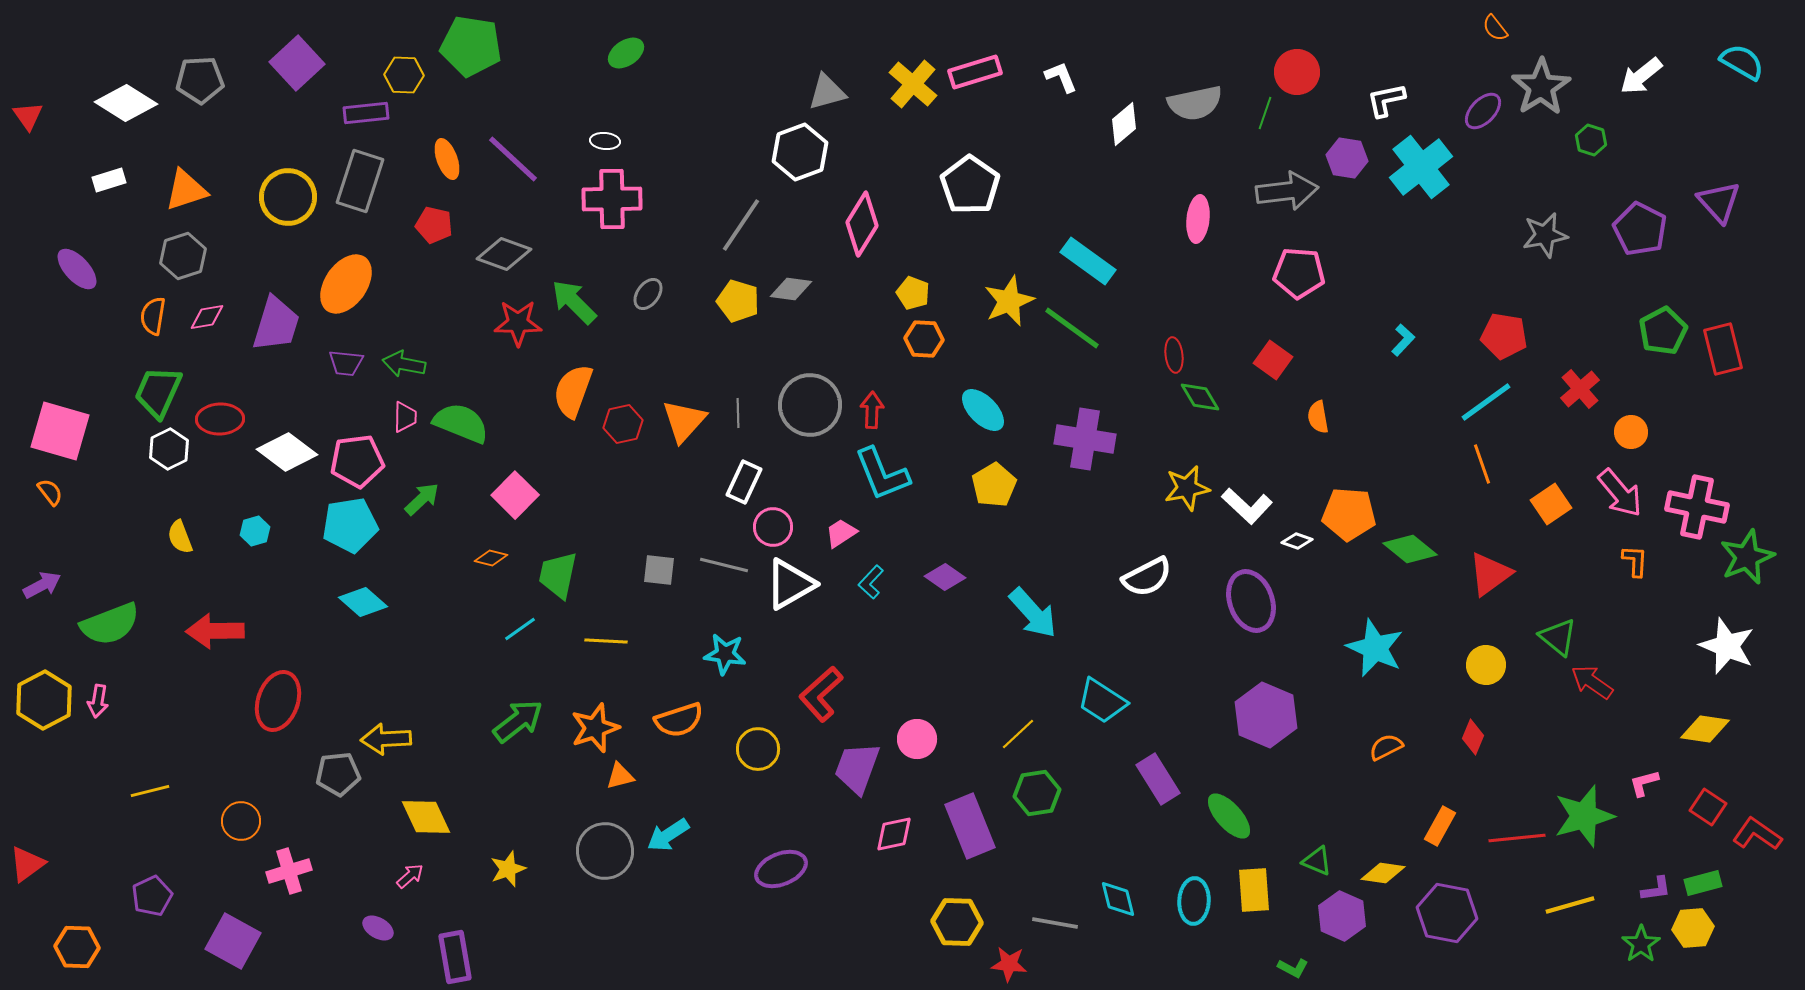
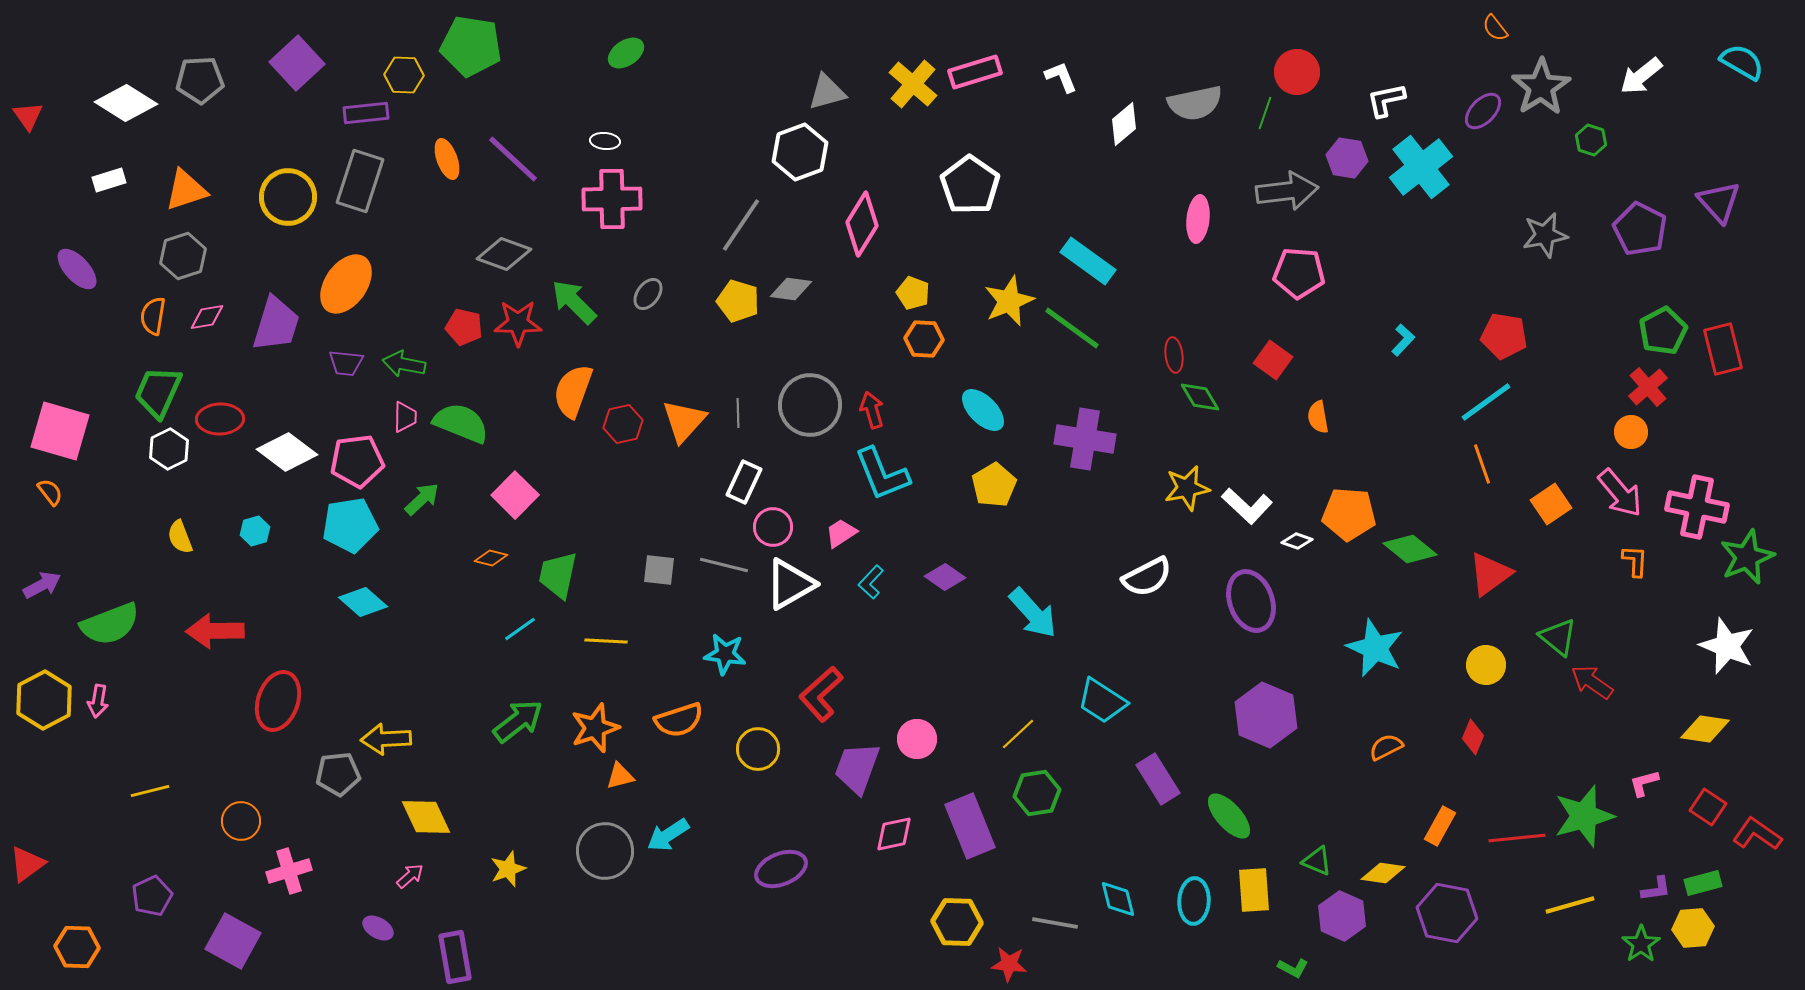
red pentagon at (434, 225): moved 30 px right, 102 px down
red cross at (1580, 389): moved 68 px right, 2 px up
red arrow at (872, 410): rotated 18 degrees counterclockwise
